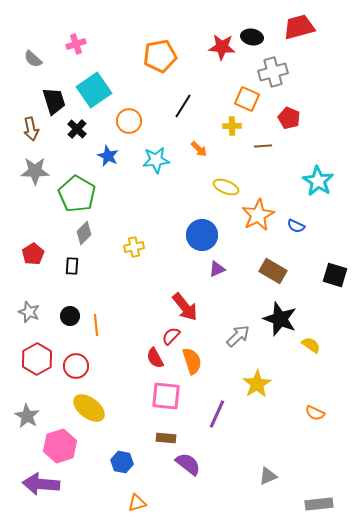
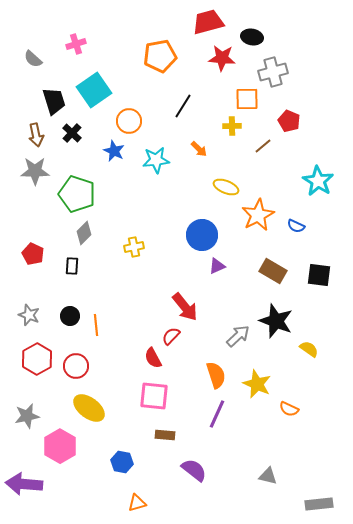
red trapezoid at (299, 27): moved 91 px left, 5 px up
red star at (222, 47): moved 11 px down
orange square at (247, 99): rotated 25 degrees counterclockwise
red pentagon at (289, 118): moved 3 px down
brown arrow at (31, 129): moved 5 px right, 6 px down
black cross at (77, 129): moved 5 px left, 4 px down
brown line at (263, 146): rotated 36 degrees counterclockwise
blue star at (108, 156): moved 6 px right, 5 px up
green pentagon at (77, 194): rotated 12 degrees counterclockwise
red pentagon at (33, 254): rotated 15 degrees counterclockwise
purple triangle at (217, 269): moved 3 px up
black square at (335, 275): moved 16 px left; rotated 10 degrees counterclockwise
gray star at (29, 312): moved 3 px down
black star at (280, 319): moved 4 px left, 2 px down
yellow semicircle at (311, 345): moved 2 px left, 4 px down
red semicircle at (155, 358): moved 2 px left
orange semicircle at (192, 361): moved 24 px right, 14 px down
yellow star at (257, 384): rotated 16 degrees counterclockwise
pink square at (166, 396): moved 12 px left
orange semicircle at (315, 413): moved 26 px left, 4 px up
gray star at (27, 416): rotated 30 degrees clockwise
brown rectangle at (166, 438): moved 1 px left, 3 px up
pink hexagon at (60, 446): rotated 12 degrees counterclockwise
purple semicircle at (188, 464): moved 6 px right, 6 px down
gray triangle at (268, 476): rotated 36 degrees clockwise
purple arrow at (41, 484): moved 17 px left
